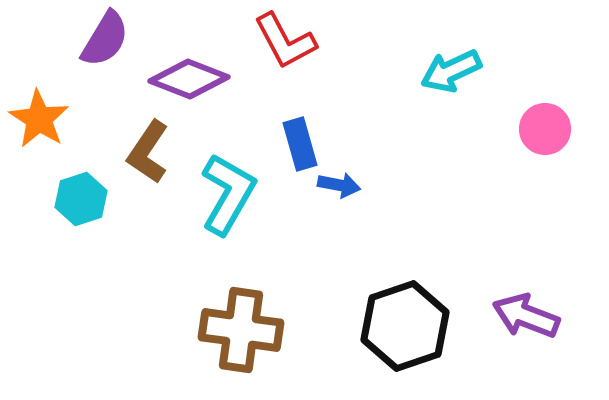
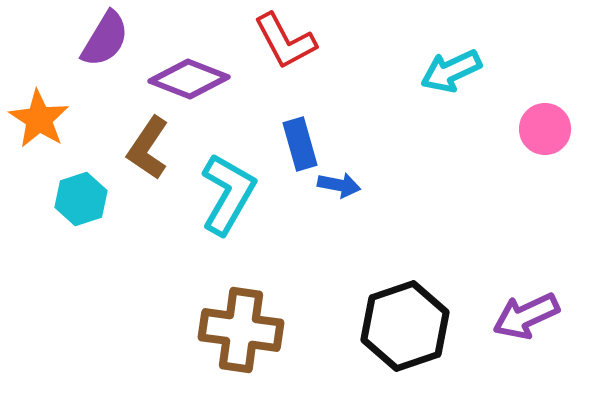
brown L-shape: moved 4 px up
purple arrow: rotated 46 degrees counterclockwise
